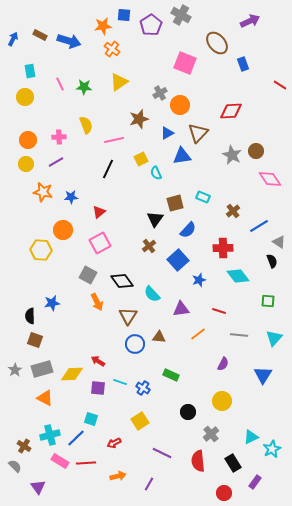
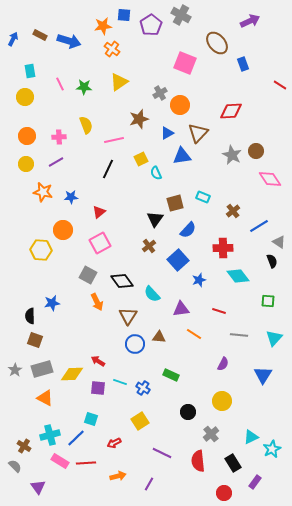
orange circle at (28, 140): moved 1 px left, 4 px up
orange line at (198, 334): moved 4 px left; rotated 70 degrees clockwise
